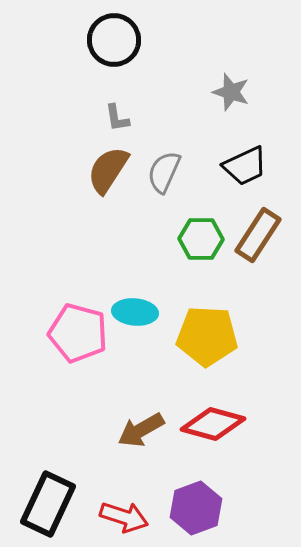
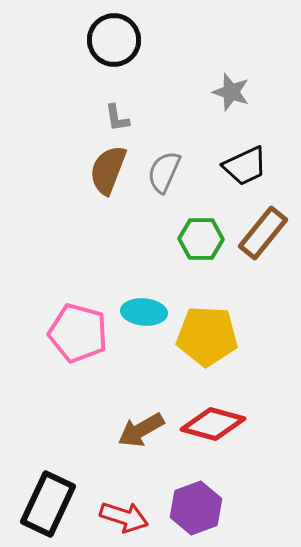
brown semicircle: rotated 12 degrees counterclockwise
brown rectangle: moved 5 px right, 2 px up; rotated 6 degrees clockwise
cyan ellipse: moved 9 px right
